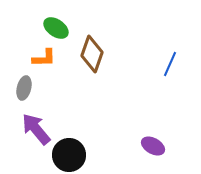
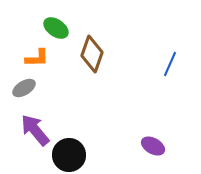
orange L-shape: moved 7 px left
gray ellipse: rotated 45 degrees clockwise
purple arrow: moved 1 px left, 1 px down
